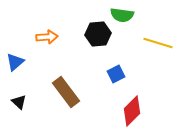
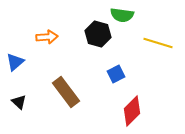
black hexagon: rotated 20 degrees clockwise
